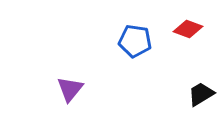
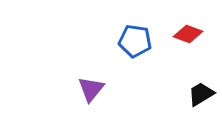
red diamond: moved 5 px down
purple triangle: moved 21 px right
